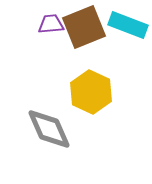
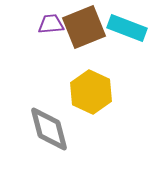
cyan rectangle: moved 1 px left, 3 px down
gray diamond: rotated 9 degrees clockwise
